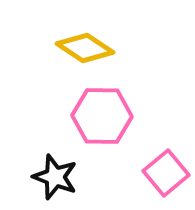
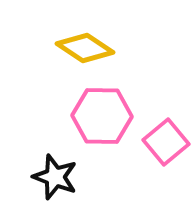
pink square: moved 31 px up
